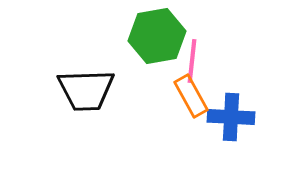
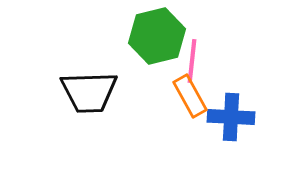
green hexagon: rotated 4 degrees counterclockwise
black trapezoid: moved 3 px right, 2 px down
orange rectangle: moved 1 px left
